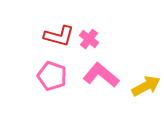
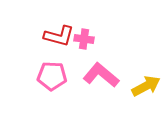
pink cross: moved 5 px left; rotated 30 degrees counterclockwise
pink pentagon: rotated 16 degrees counterclockwise
